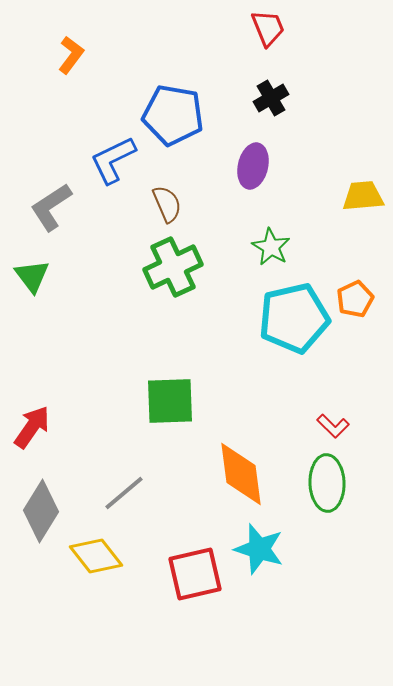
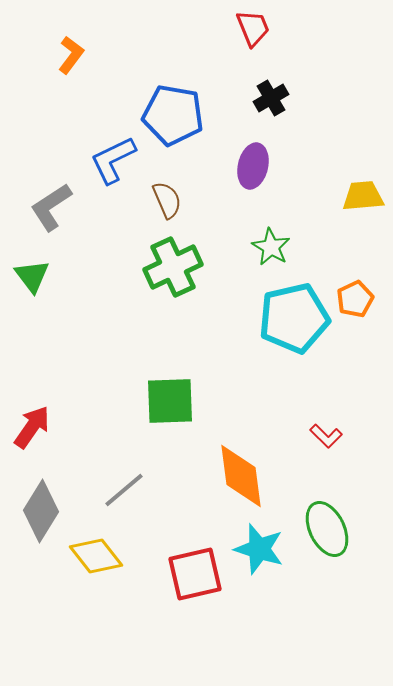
red trapezoid: moved 15 px left
brown semicircle: moved 4 px up
red L-shape: moved 7 px left, 10 px down
orange diamond: moved 2 px down
green ellipse: moved 46 px down; rotated 24 degrees counterclockwise
gray line: moved 3 px up
